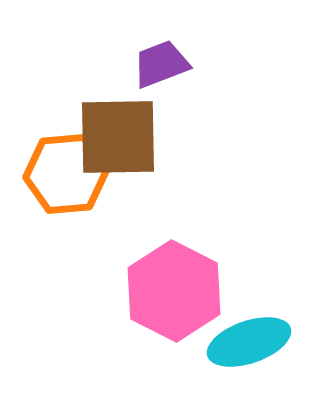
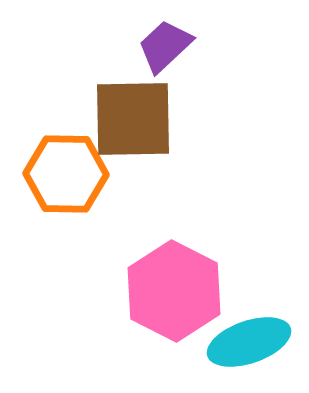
purple trapezoid: moved 4 px right, 18 px up; rotated 22 degrees counterclockwise
brown square: moved 15 px right, 18 px up
orange hexagon: rotated 6 degrees clockwise
